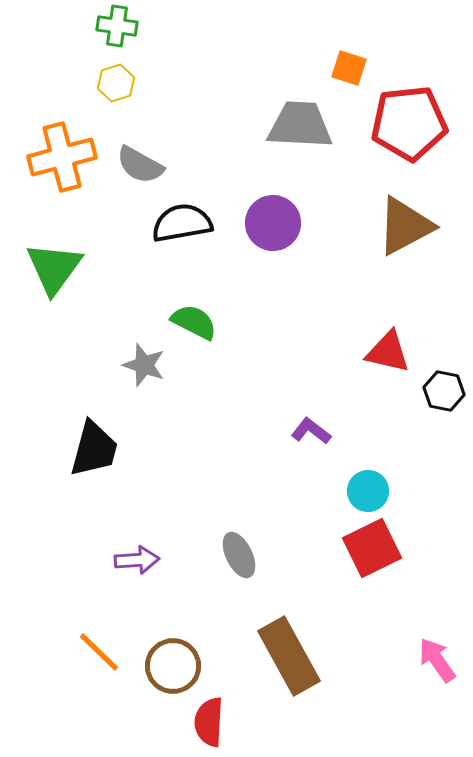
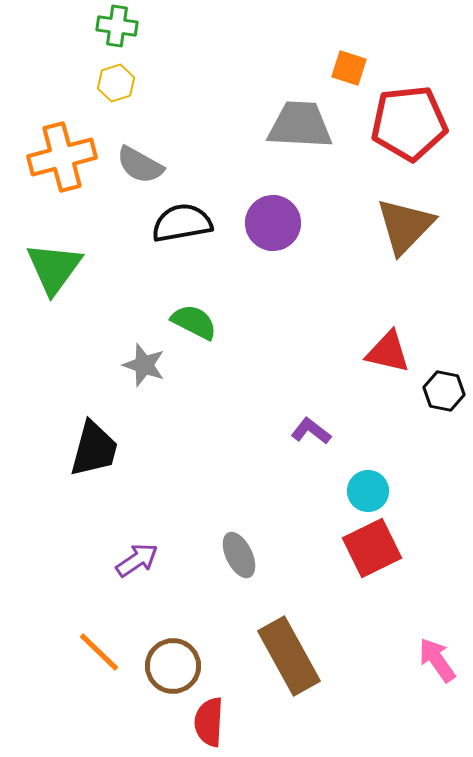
brown triangle: rotated 18 degrees counterclockwise
purple arrow: rotated 30 degrees counterclockwise
